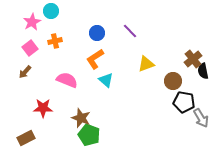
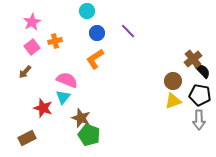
cyan circle: moved 36 px right
purple line: moved 2 px left
pink square: moved 2 px right, 1 px up
yellow triangle: moved 27 px right, 37 px down
black semicircle: rotated 147 degrees clockwise
cyan triangle: moved 43 px left, 17 px down; rotated 28 degrees clockwise
black pentagon: moved 16 px right, 7 px up
red star: rotated 18 degrees clockwise
gray arrow: moved 2 px left, 2 px down; rotated 30 degrees clockwise
brown rectangle: moved 1 px right
